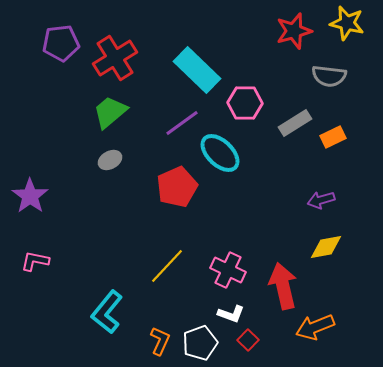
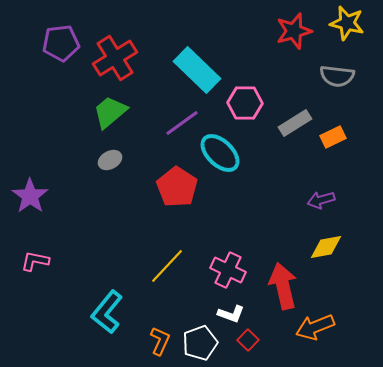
gray semicircle: moved 8 px right
red pentagon: rotated 15 degrees counterclockwise
